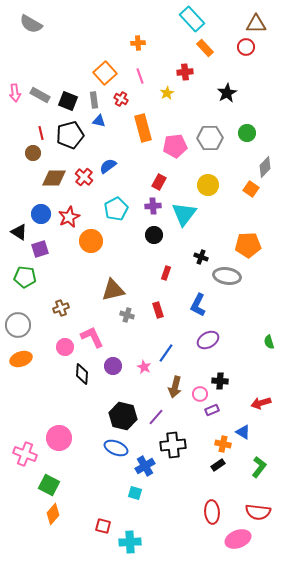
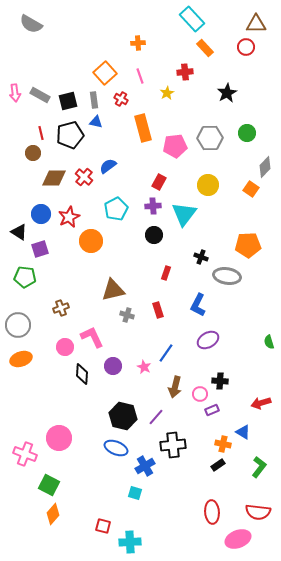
black square at (68, 101): rotated 36 degrees counterclockwise
blue triangle at (99, 121): moved 3 px left, 1 px down
